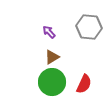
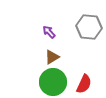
green circle: moved 1 px right
